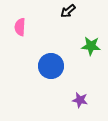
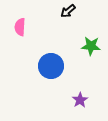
purple star: rotated 28 degrees clockwise
